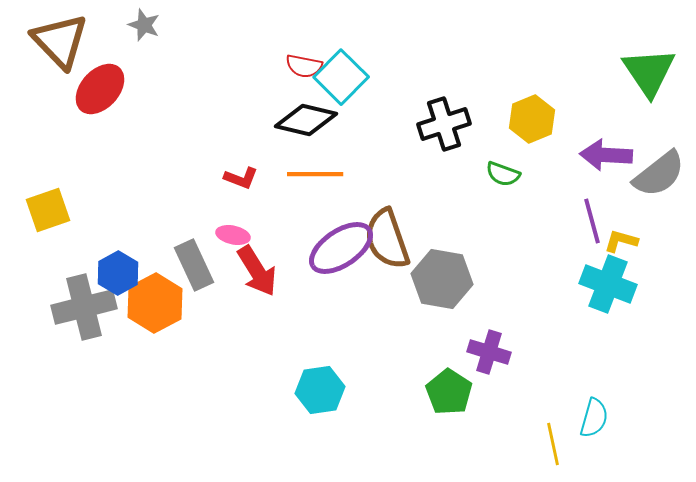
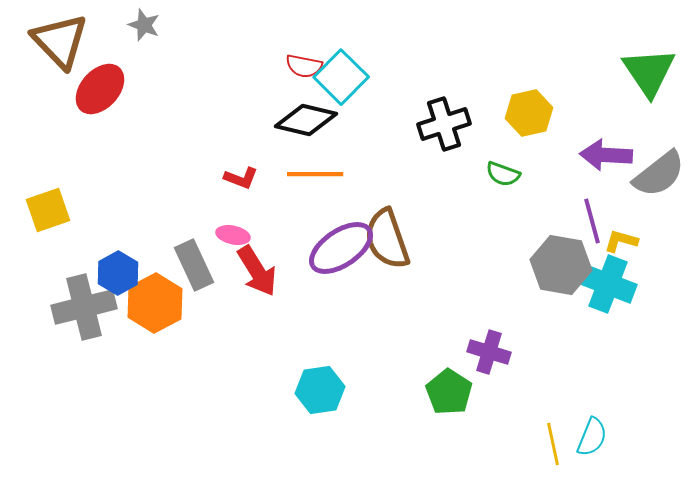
yellow hexagon: moved 3 px left, 6 px up; rotated 9 degrees clockwise
gray hexagon: moved 119 px right, 14 px up
cyan semicircle: moved 2 px left, 19 px down; rotated 6 degrees clockwise
